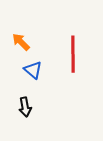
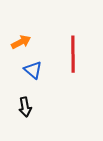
orange arrow: rotated 108 degrees clockwise
